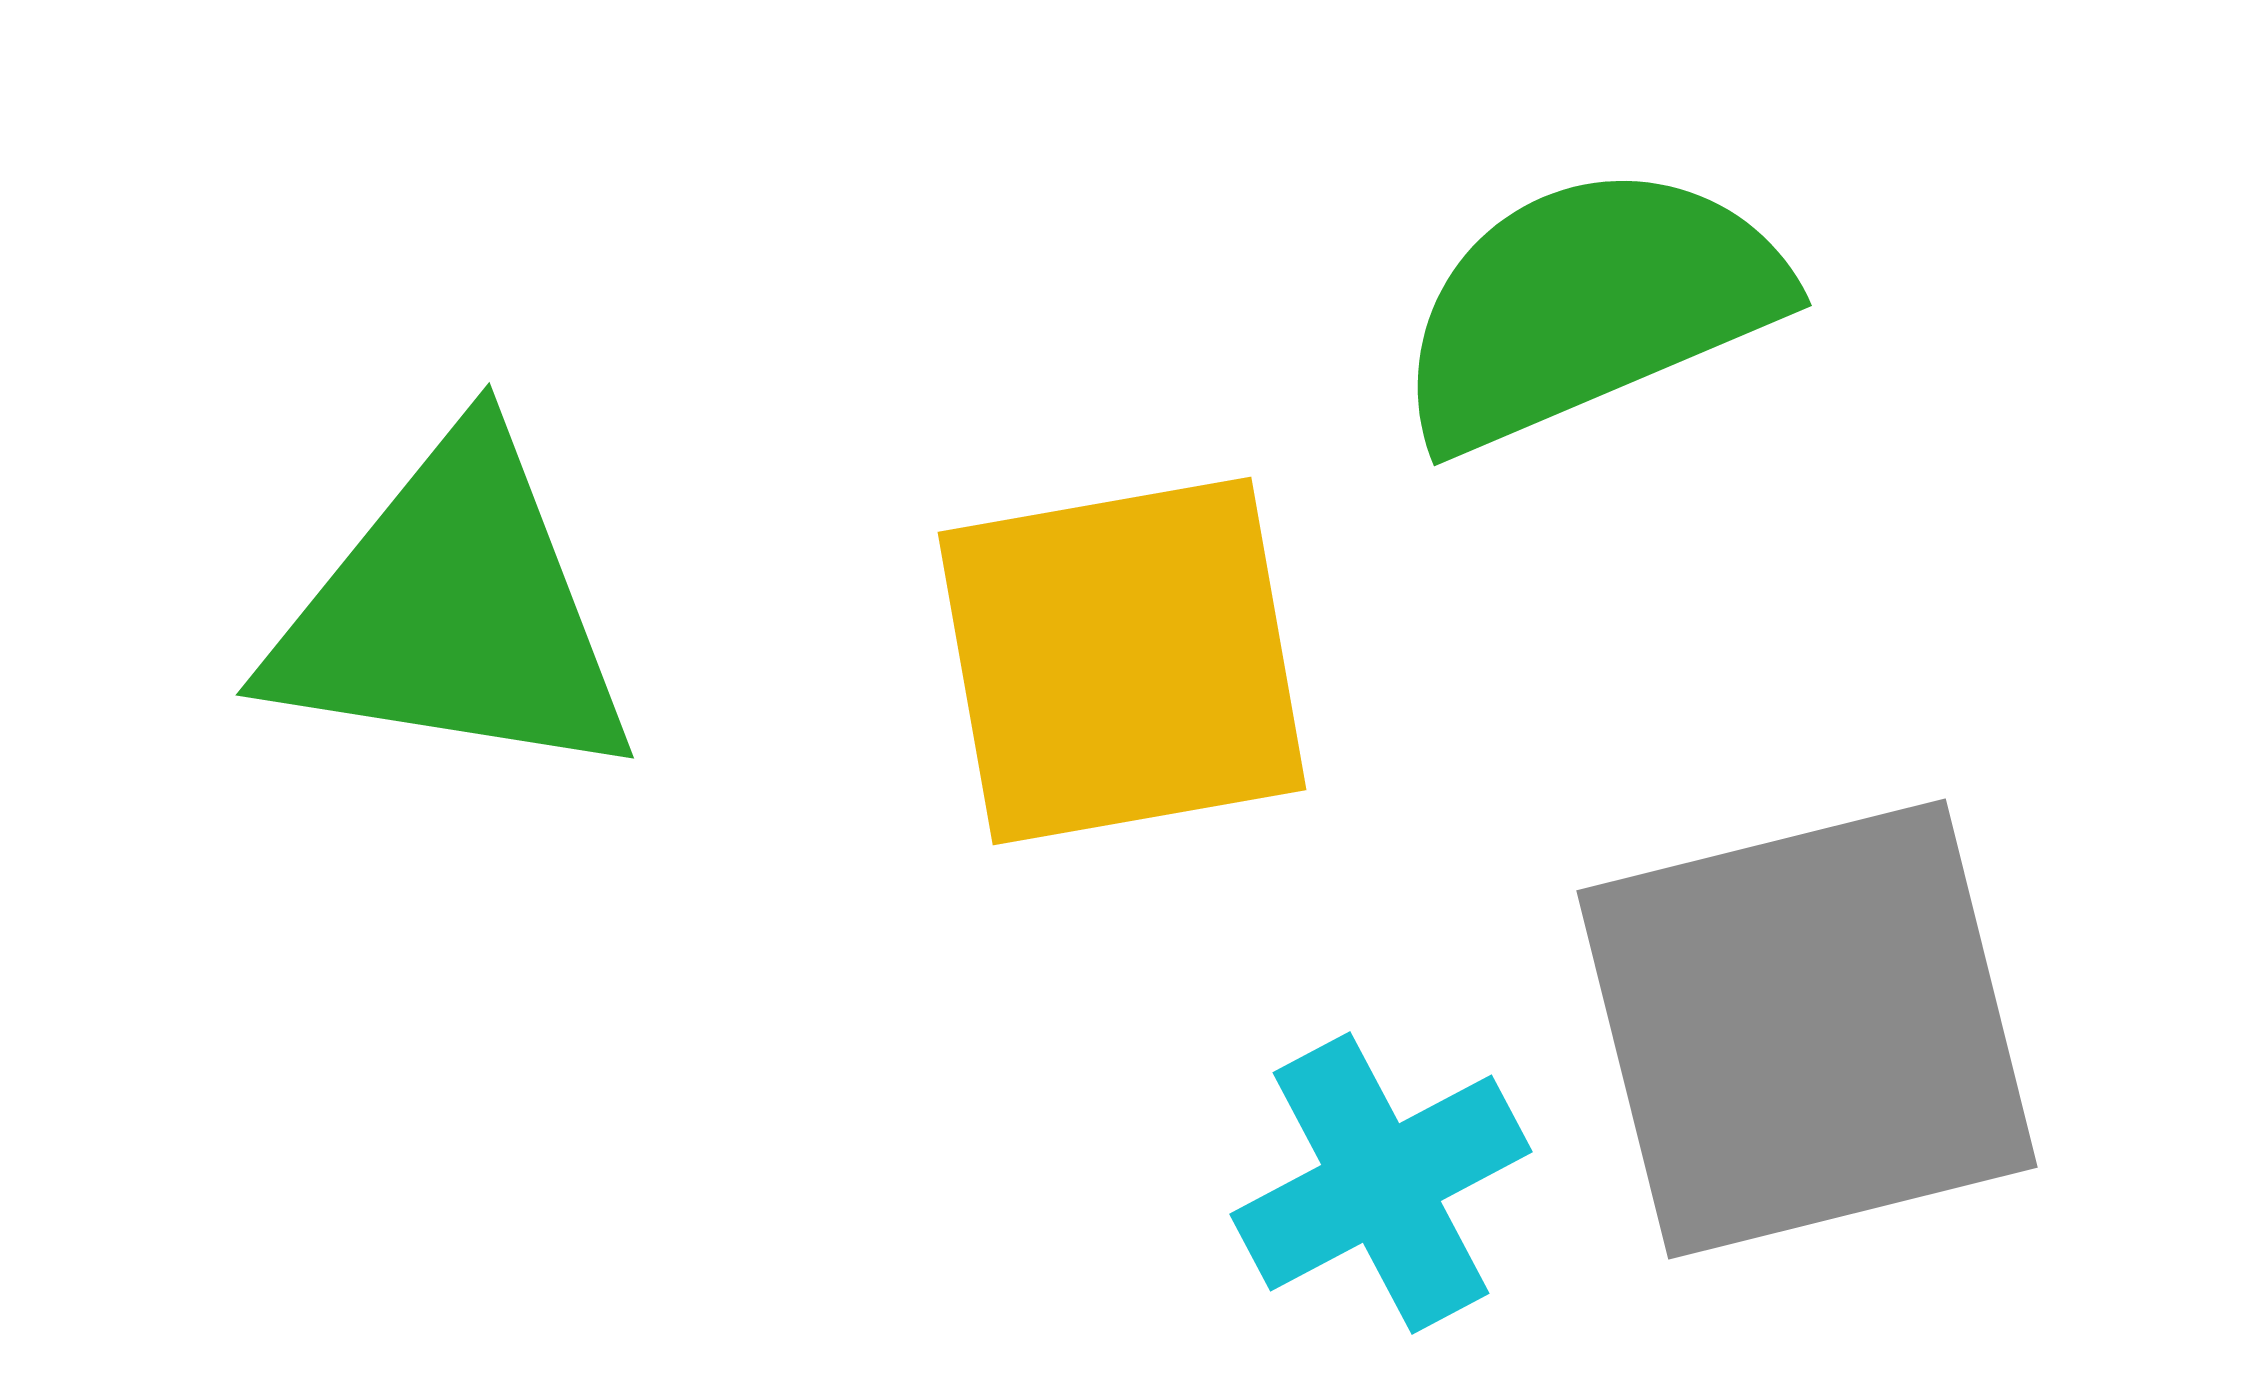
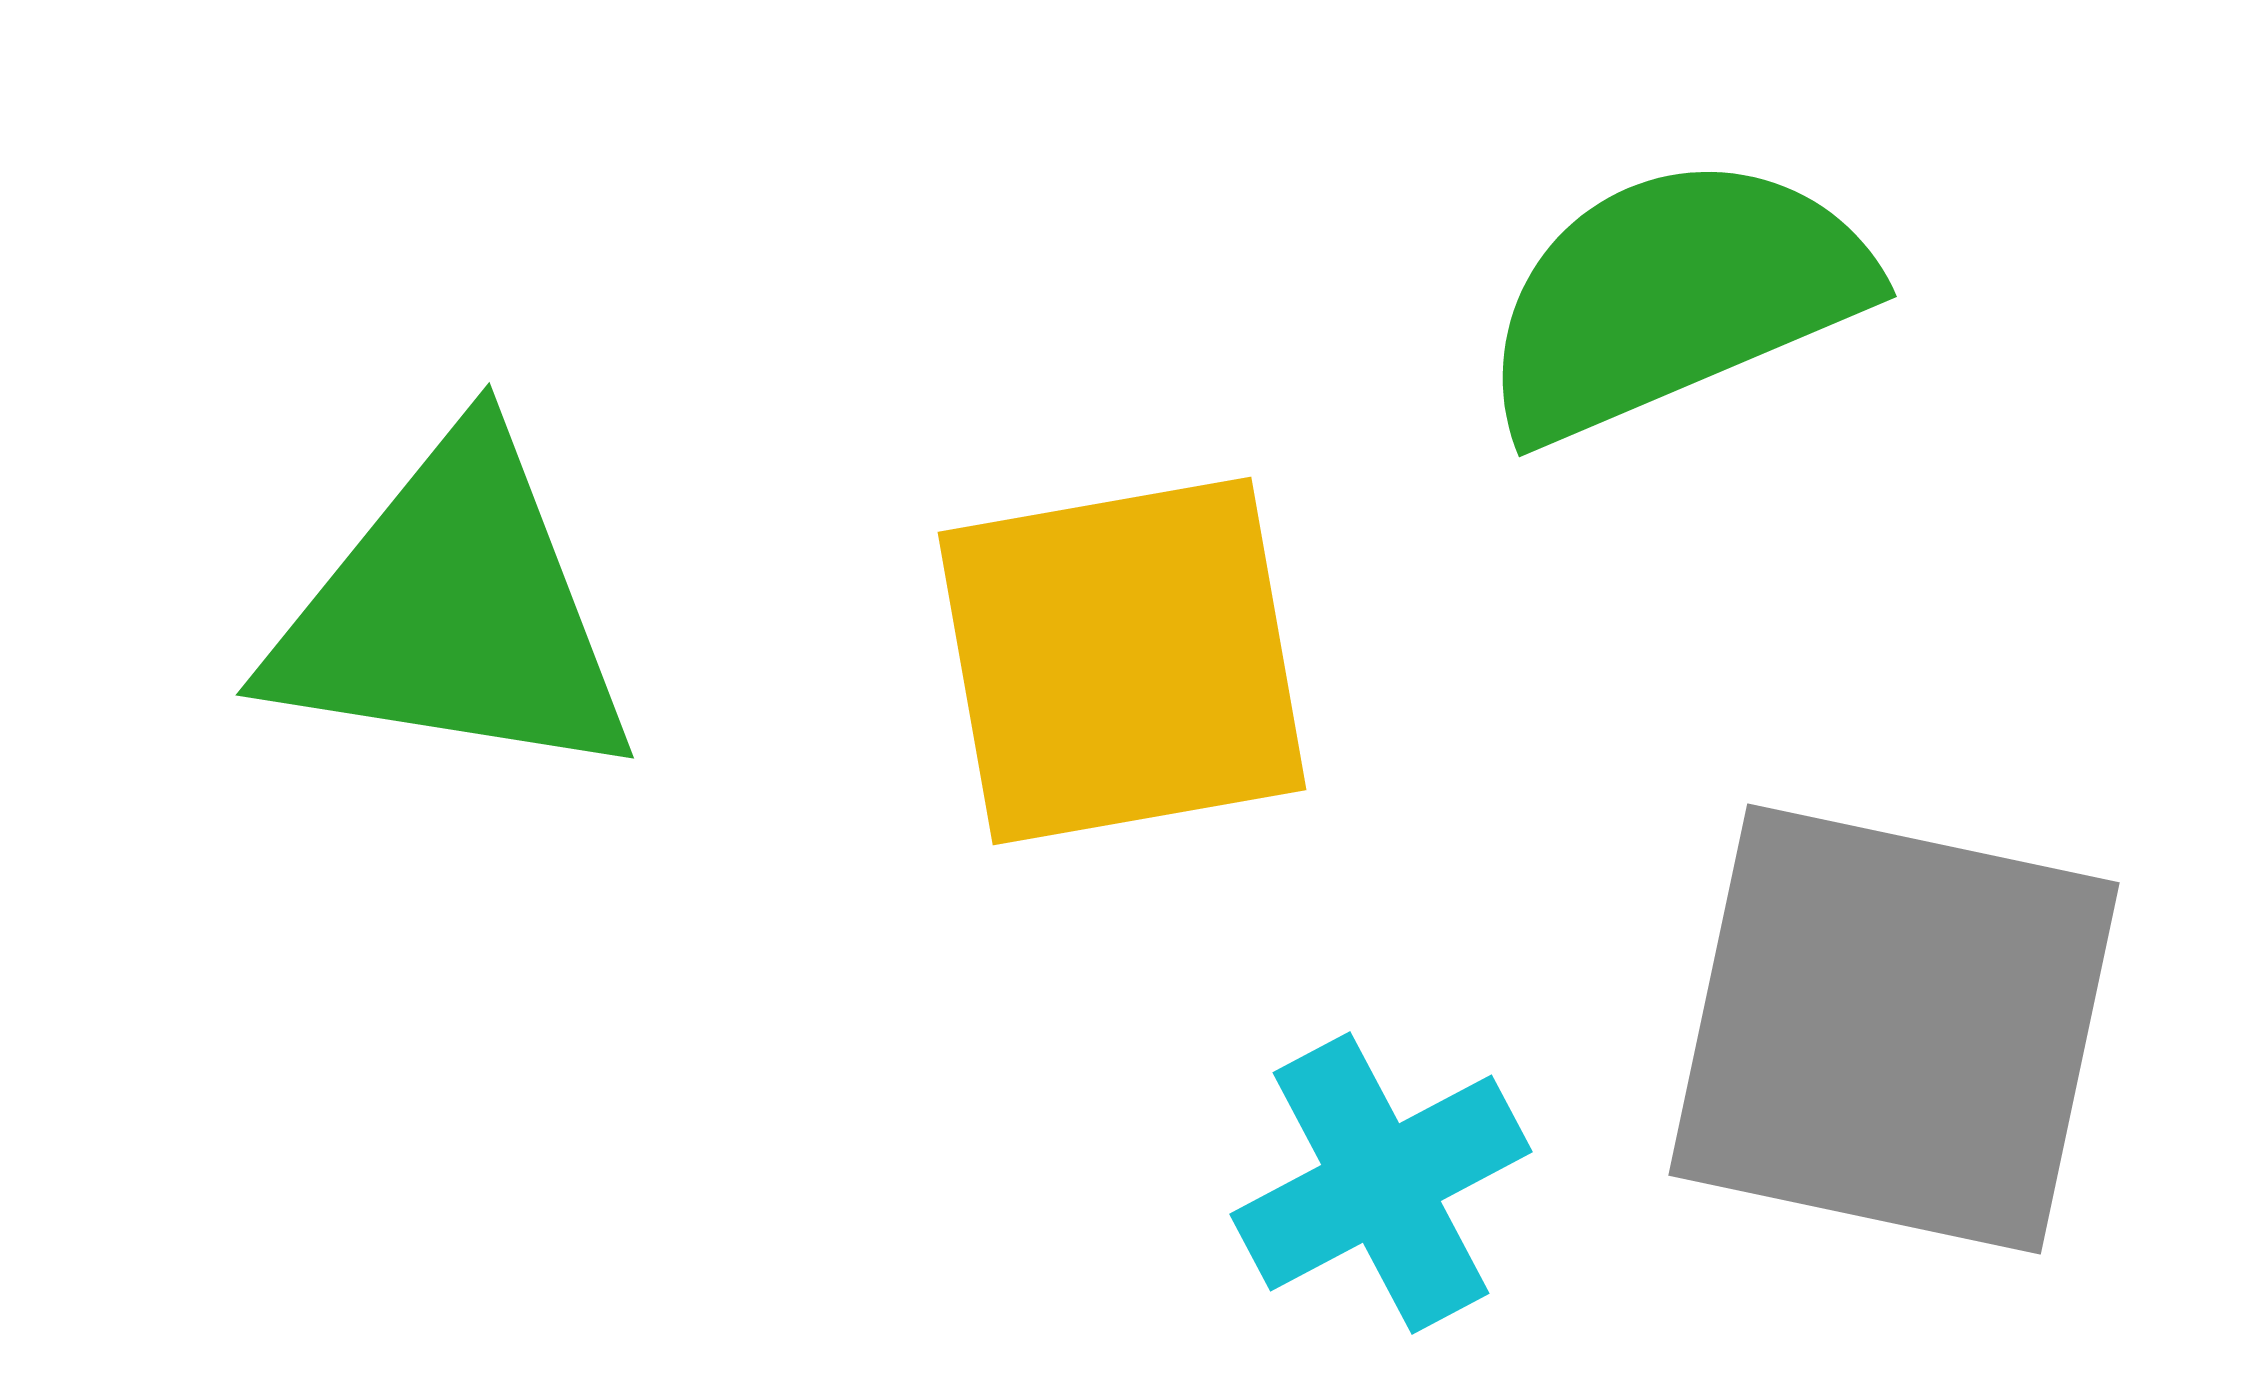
green semicircle: moved 85 px right, 9 px up
gray square: moved 87 px right; rotated 26 degrees clockwise
